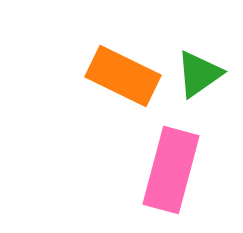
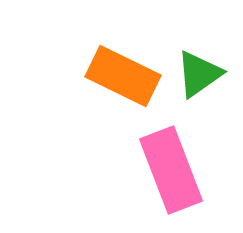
pink rectangle: rotated 36 degrees counterclockwise
